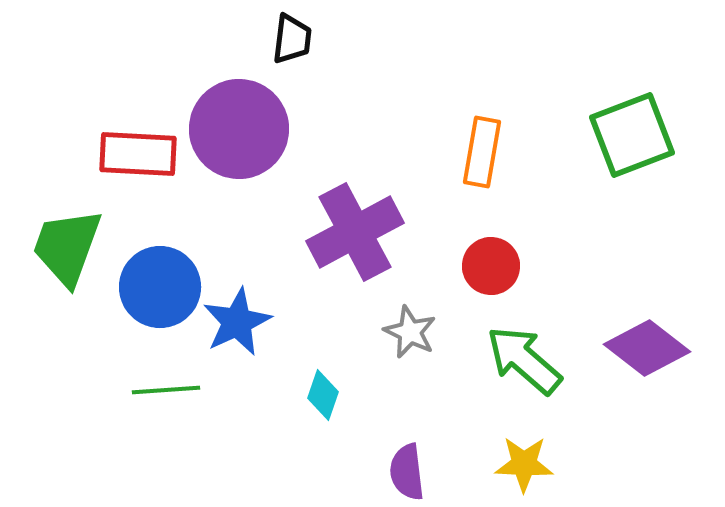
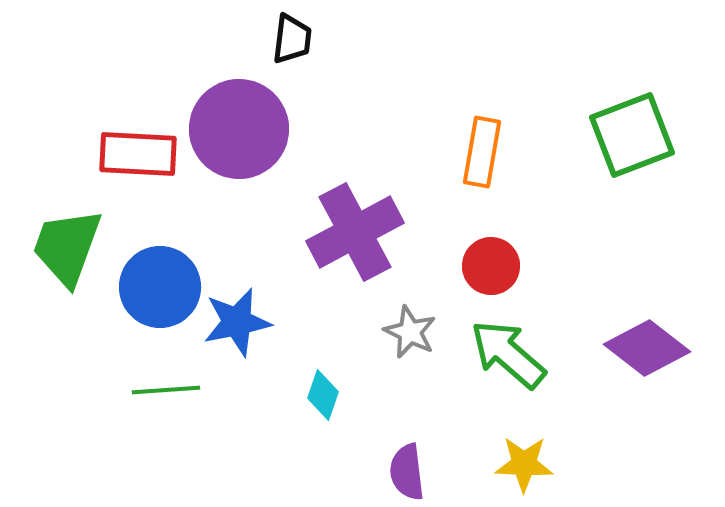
blue star: rotated 14 degrees clockwise
green arrow: moved 16 px left, 6 px up
